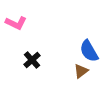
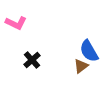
brown triangle: moved 5 px up
